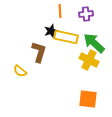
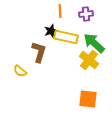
yellow cross: rotated 12 degrees clockwise
